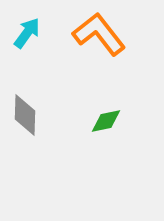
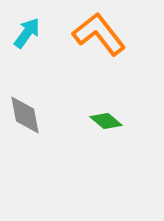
gray diamond: rotated 12 degrees counterclockwise
green diamond: rotated 52 degrees clockwise
